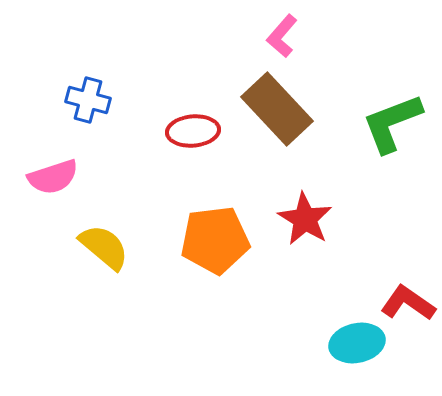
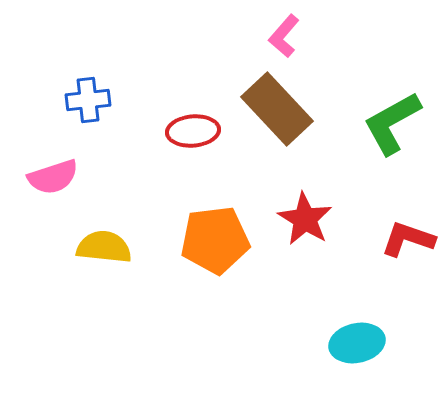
pink L-shape: moved 2 px right
blue cross: rotated 21 degrees counterclockwise
green L-shape: rotated 8 degrees counterclockwise
yellow semicircle: rotated 34 degrees counterclockwise
red L-shape: moved 64 px up; rotated 16 degrees counterclockwise
